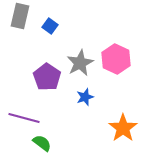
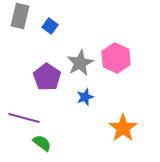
pink hexagon: moved 1 px up
